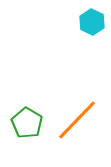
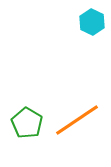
orange line: rotated 12 degrees clockwise
